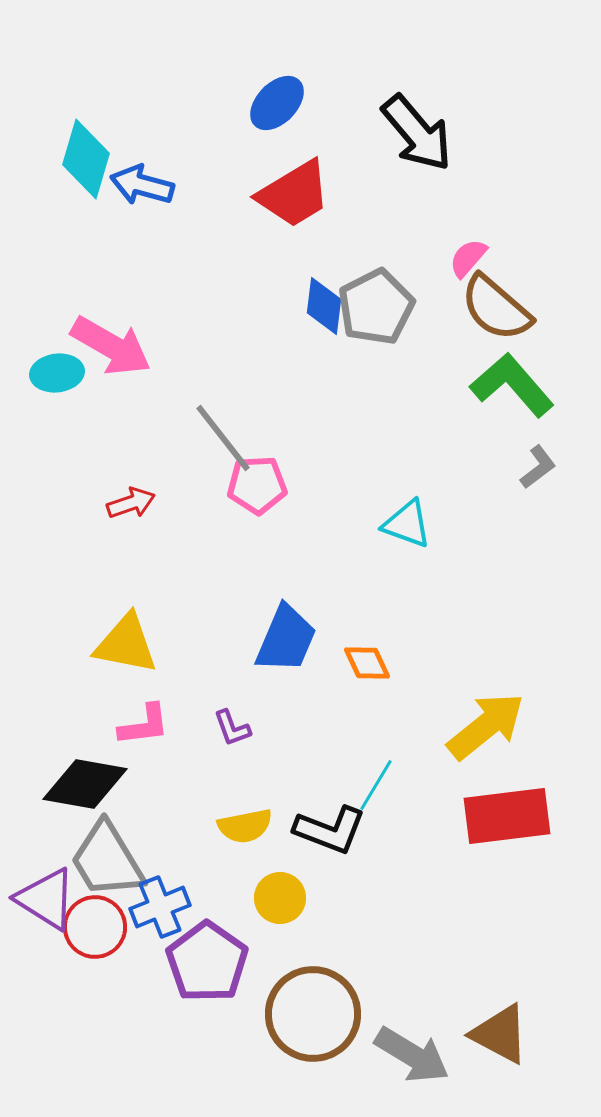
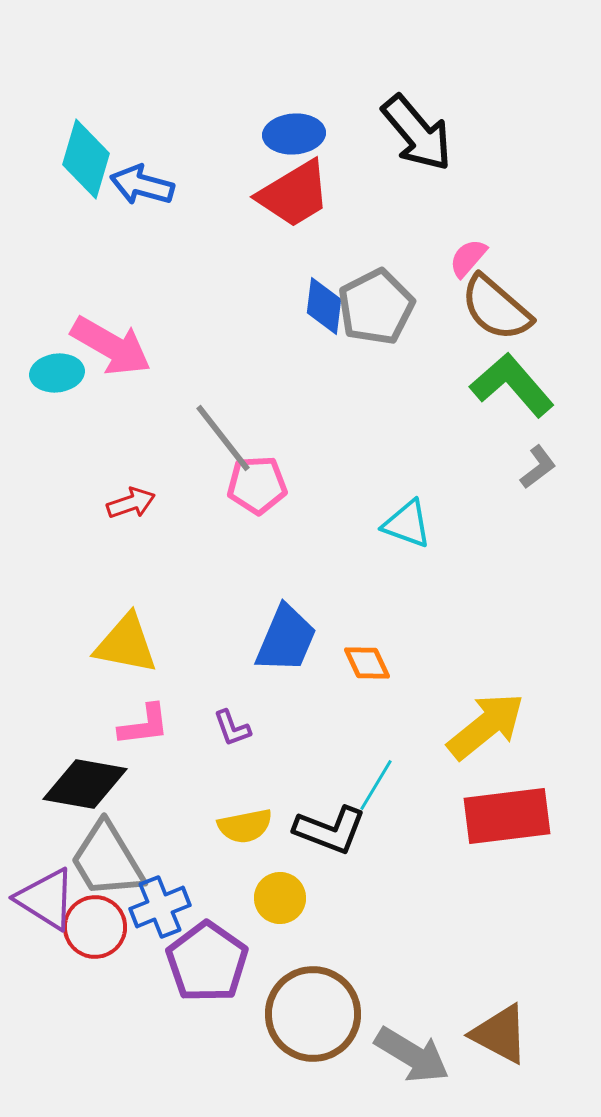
blue ellipse: moved 17 px right, 31 px down; rotated 42 degrees clockwise
